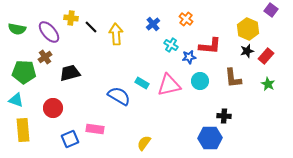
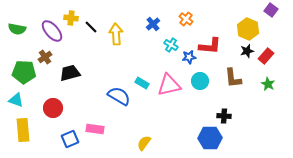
purple ellipse: moved 3 px right, 1 px up
